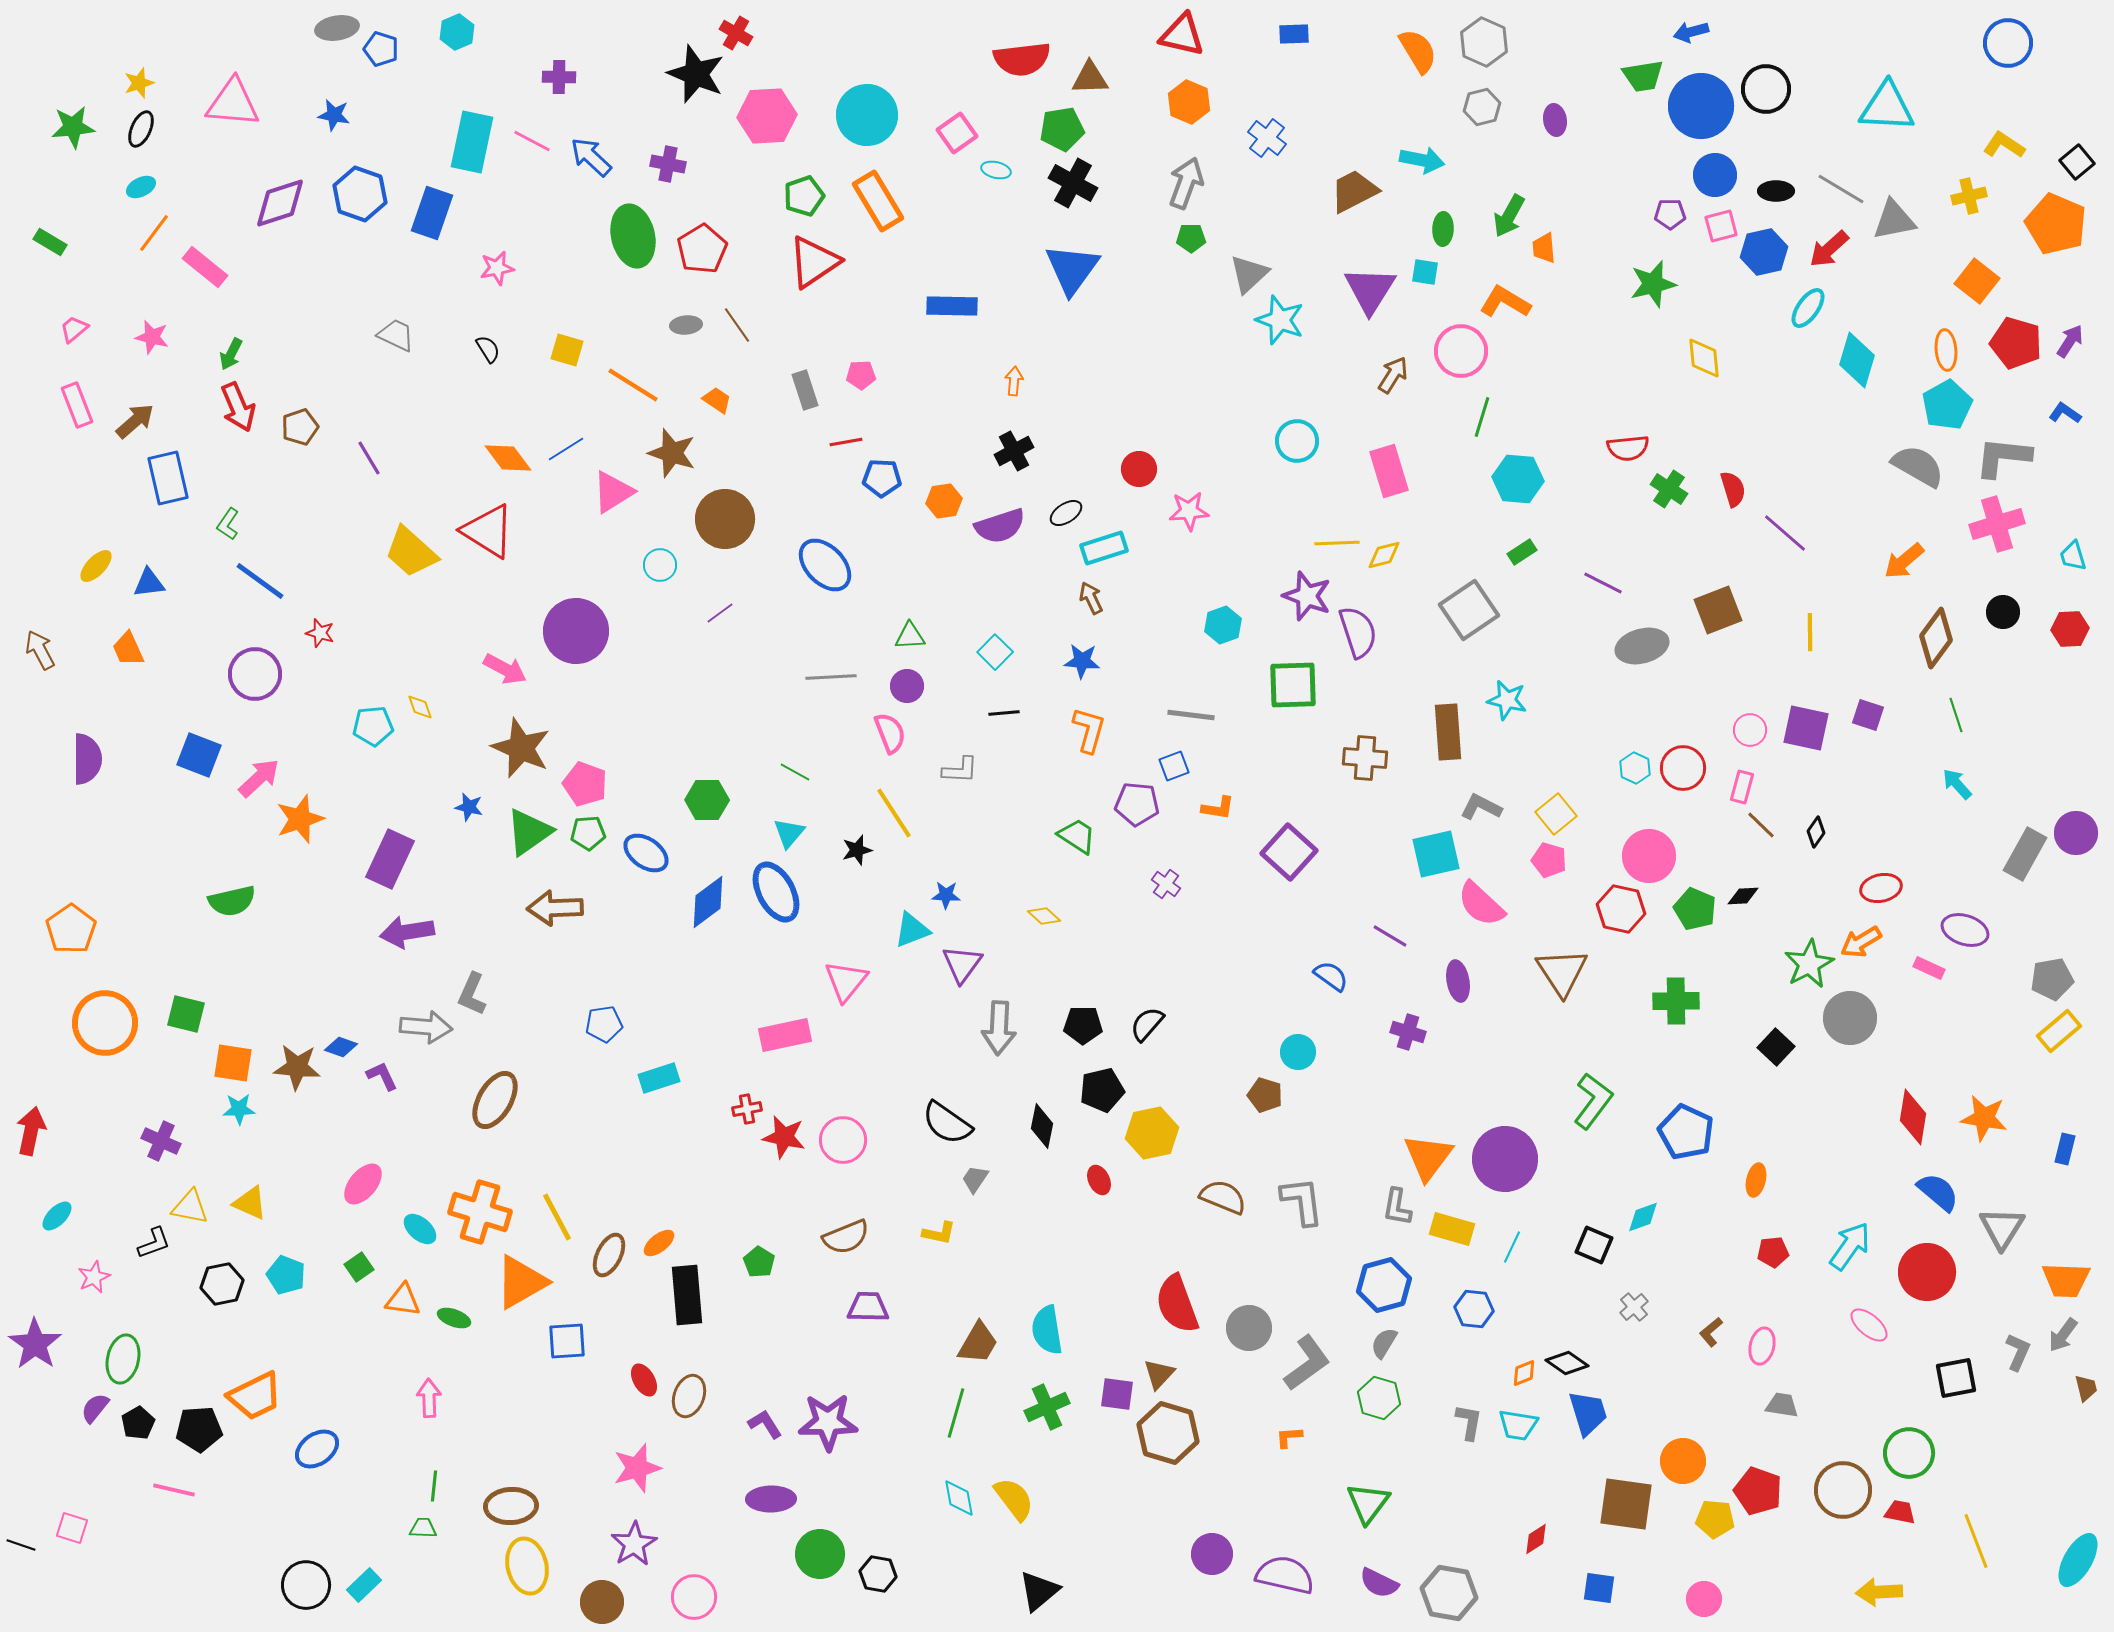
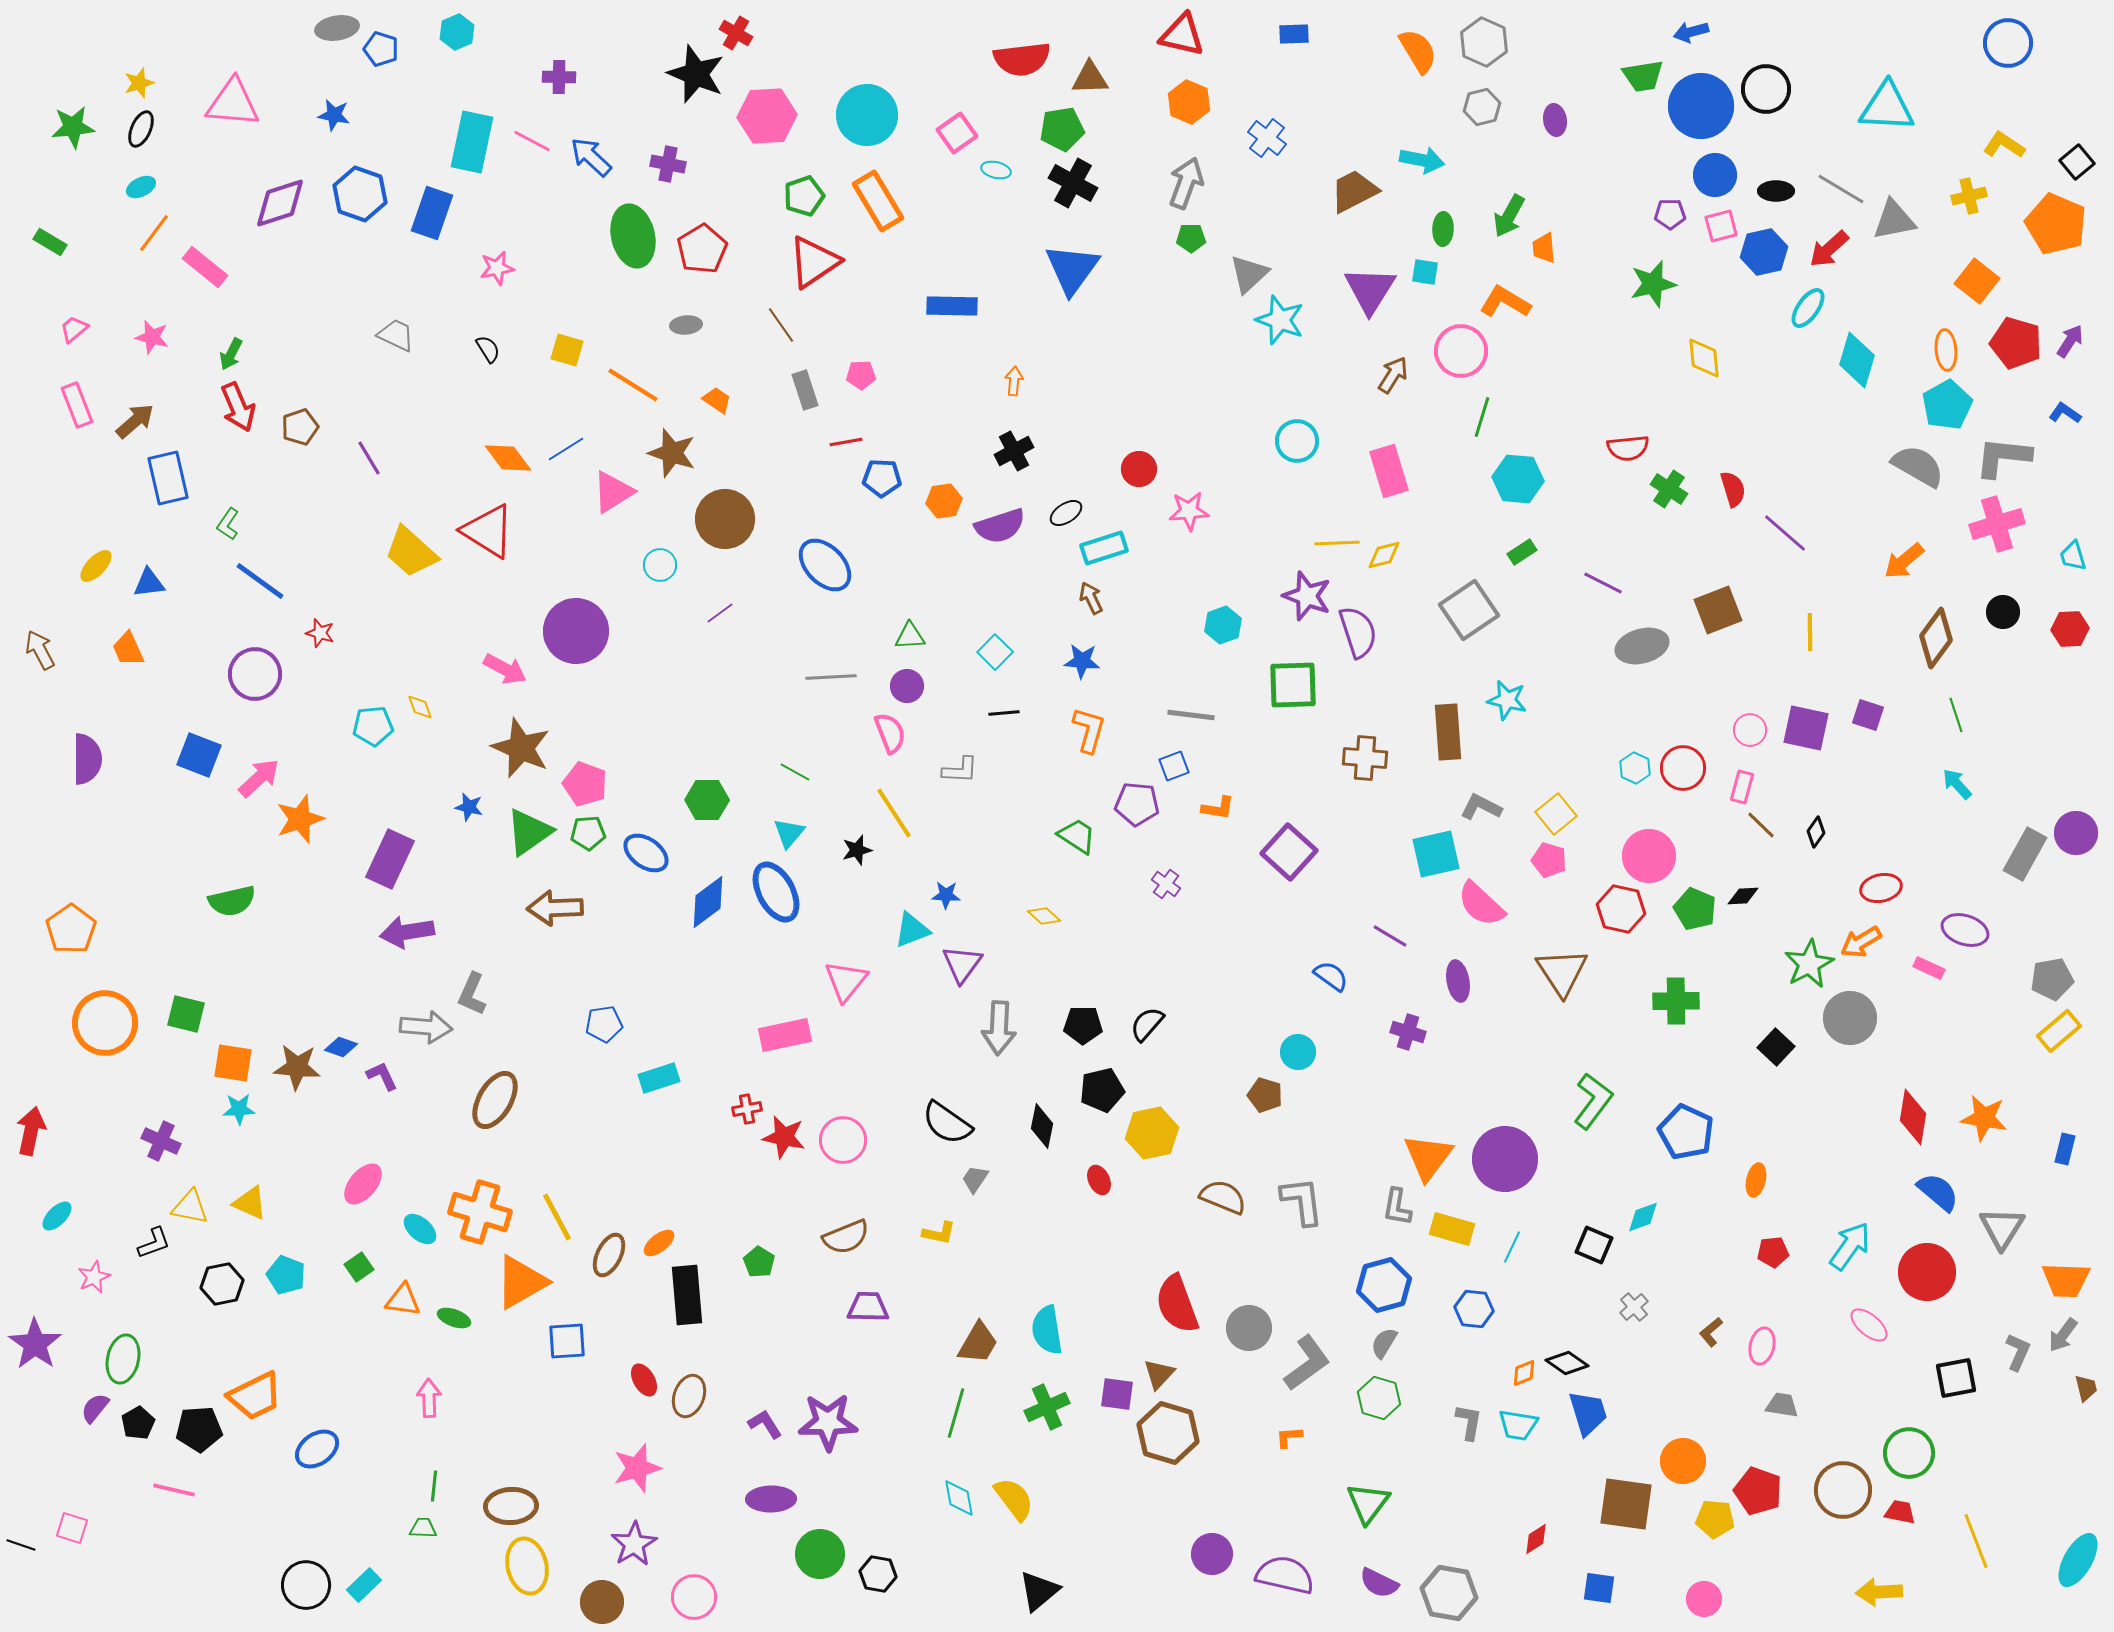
brown line at (737, 325): moved 44 px right
